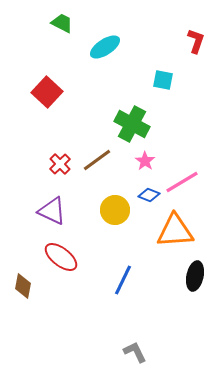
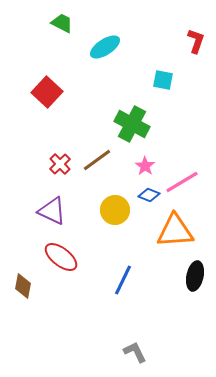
pink star: moved 5 px down
